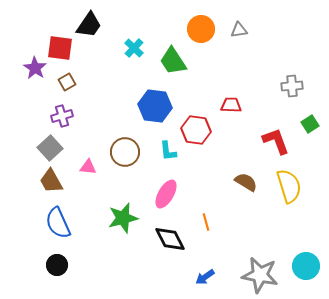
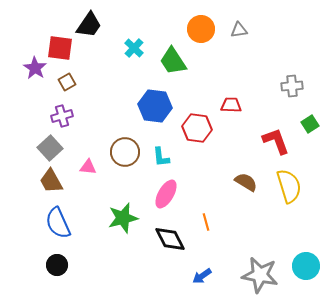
red hexagon: moved 1 px right, 2 px up
cyan L-shape: moved 7 px left, 6 px down
blue arrow: moved 3 px left, 1 px up
